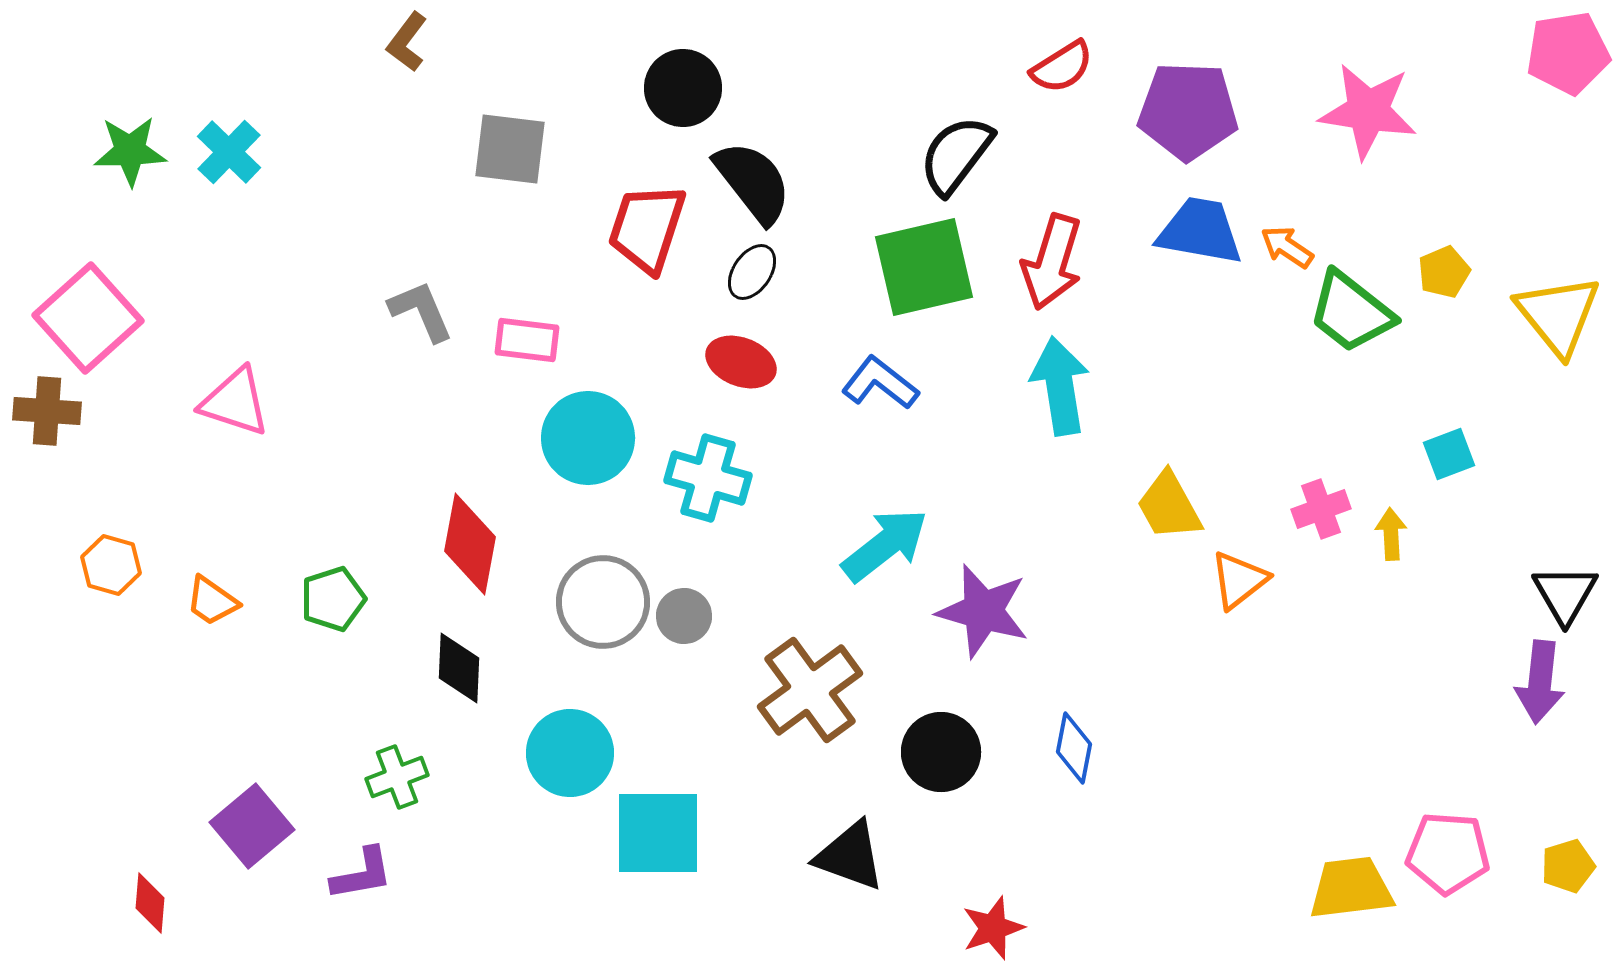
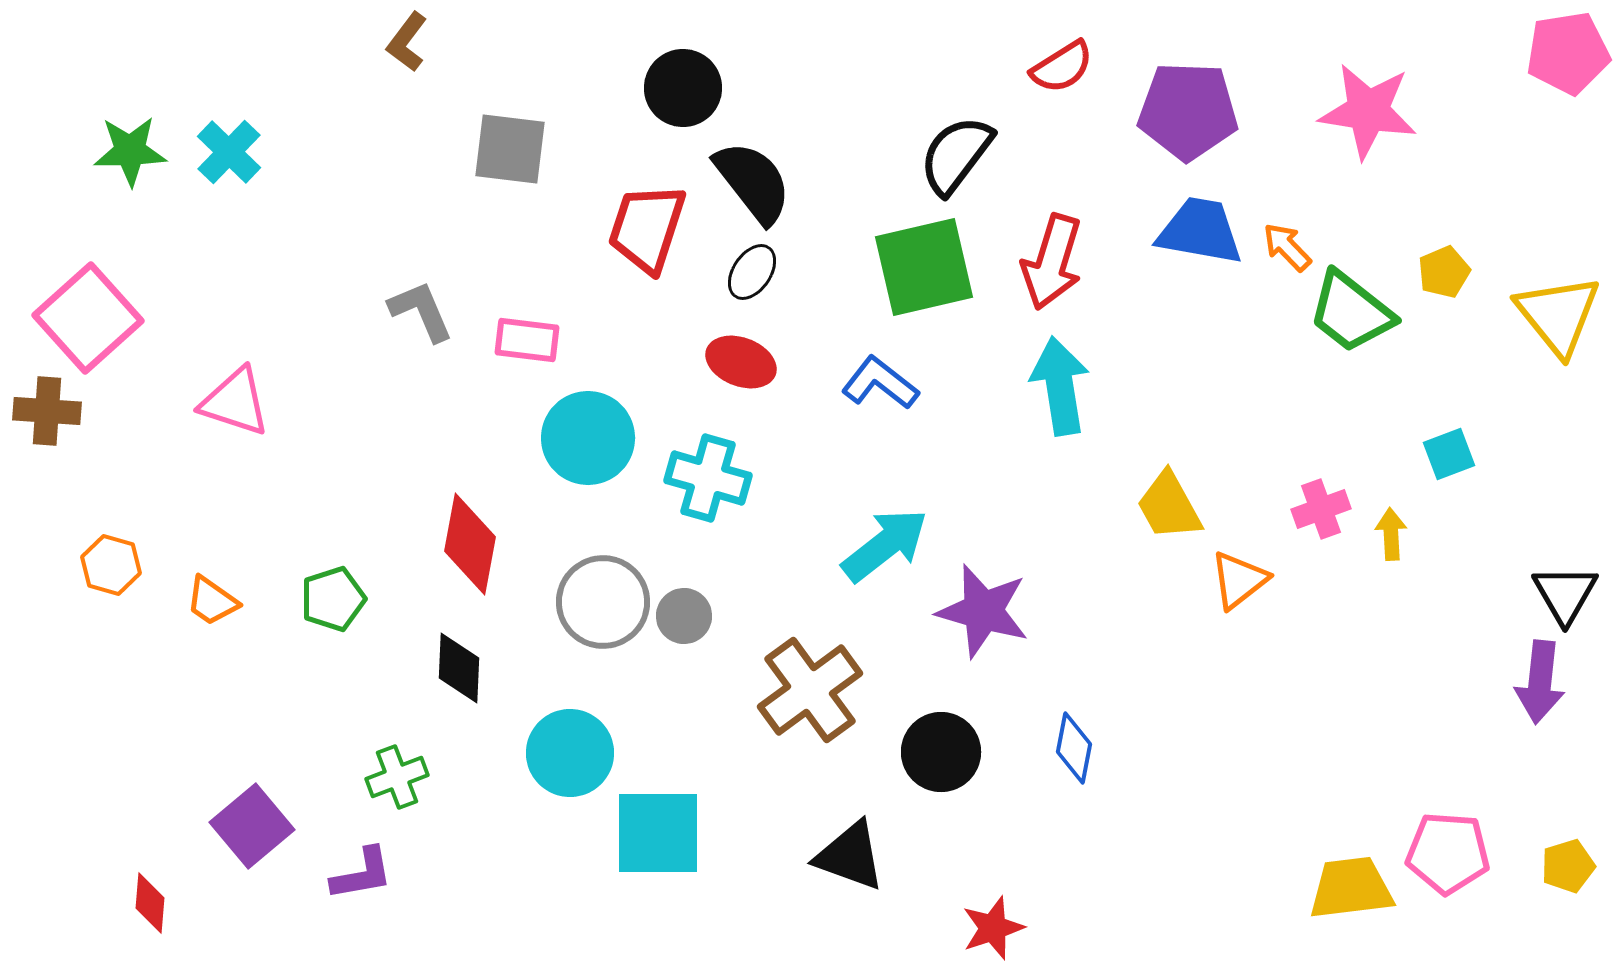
orange arrow at (1287, 247): rotated 12 degrees clockwise
